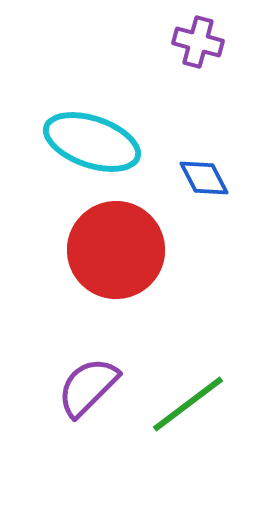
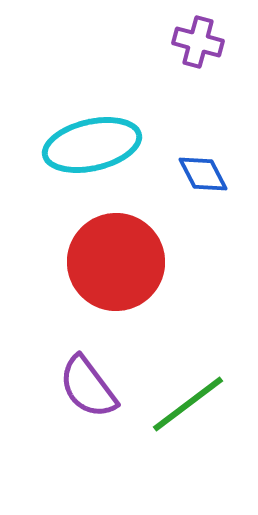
cyan ellipse: moved 3 px down; rotated 32 degrees counterclockwise
blue diamond: moved 1 px left, 4 px up
red circle: moved 12 px down
purple semicircle: rotated 82 degrees counterclockwise
